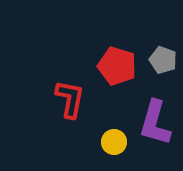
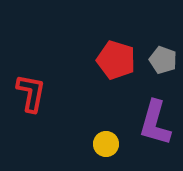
red pentagon: moved 1 px left, 6 px up
red L-shape: moved 39 px left, 6 px up
yellow circle: moved 8 px left, 2 px down
